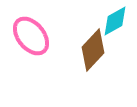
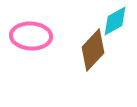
pink ellipse: rotated 48 degrees counterclockwise
